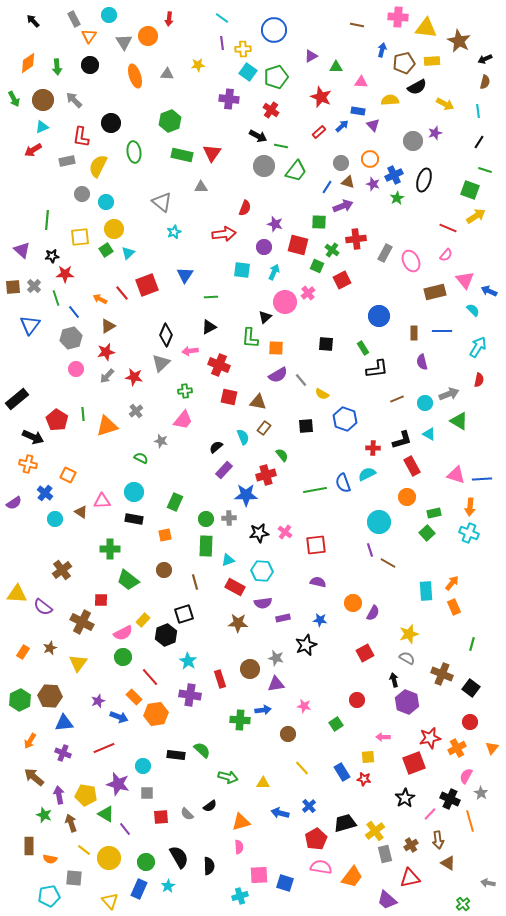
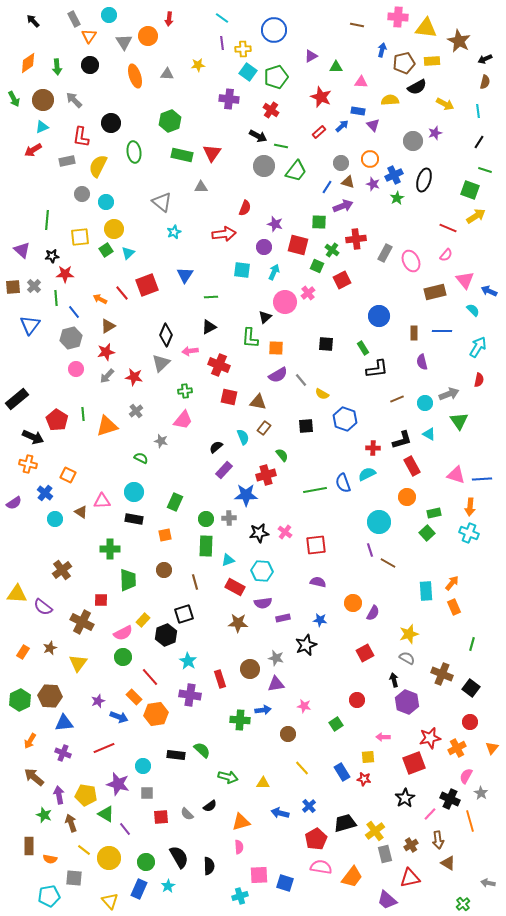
green line at (56, 298): rotated 14 degrees clockwise
green triangle at (459, 421): rotated 24 degrees clockwise
green trapezoid at (128, 580): rotated 130 degrees counterclockwise
